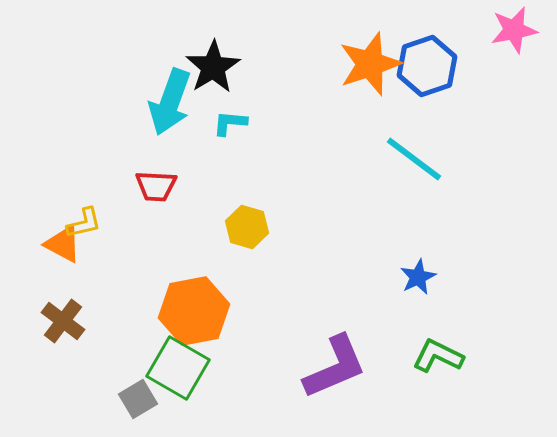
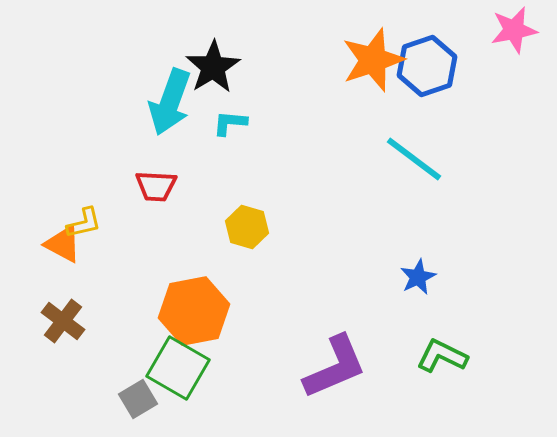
orange star: moved 3 px right, 4 px up
green L-shape: moved 4 px right
